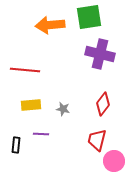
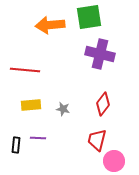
purple line: moved 3 px left, 4 px down
